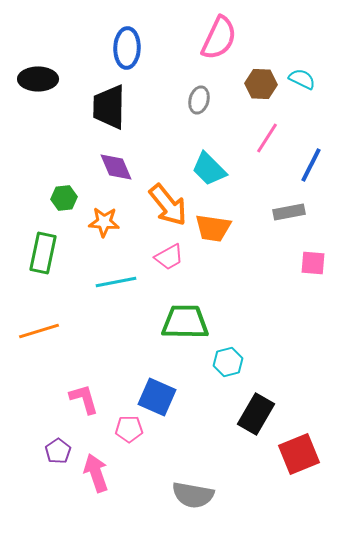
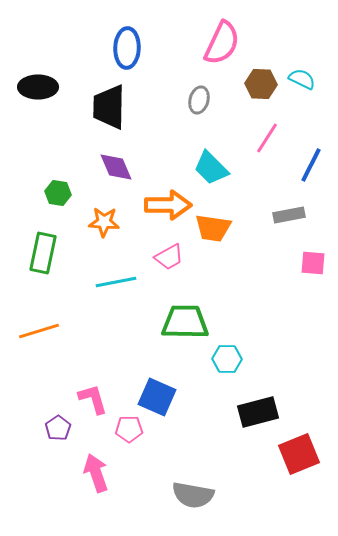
pink semicircle: moved 3 px right, 5 px down
black ellipse: moved 8 px down
cyan trapezoid: moved 2 px right, 1 px up
green hexagon: moved 6 px left, 5 px up; rotated 15 degrees clockwise
orange arrow: rotated 51 degrees counterclockwise
gray rectangle: moved 3 px down
cyan hexagon: moved 1 px left, 3 px up; rotated 16 degrees clockwise
pink L-shape: moved 9 px right
black rectangle: moved 2 px right, 2 px up; rotated 45 degrees clockwise
purple pentagon: moved 23 px up
